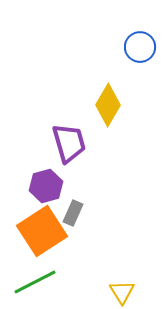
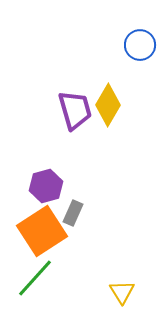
blue circle: moved 2 px up
purple trapezoid: moved 6 px right, 33 px up
green line: moved 4 px up; rotated 21 degrees counterclockwise
